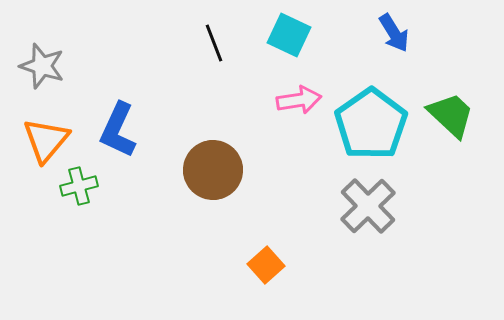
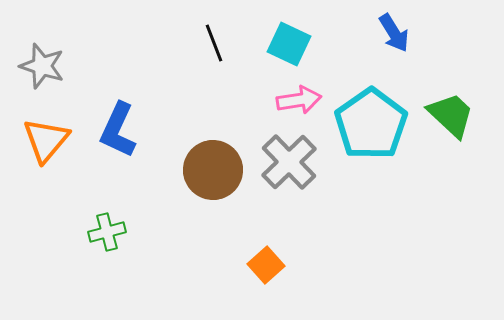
cyan square: moved 9 px down
green cross: moved 28 px right, 46 px down
gray cross: moved 79 px left, 44 px up
